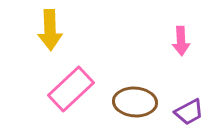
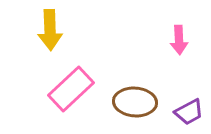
pink arrow: moved 2 px left, 1 px up
